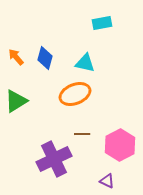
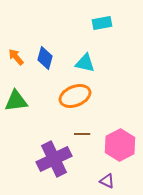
orange ellipse: moved 2 px down
green triangle: rotated 25 degrees clockwise
